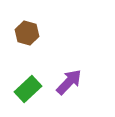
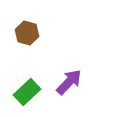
green rectangle: moved 1 px left, 3 px down
